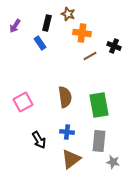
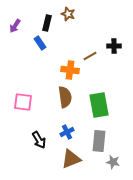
orange cross: moved 12 px left, 37 px down
black cross: rotated 24 degrees counterclockwise
pink square: rotated 36 degrees clockwise
blue cross: rotated 32 degrees counterclockwise
brown triangle: rotated 15 degrees clockwise
